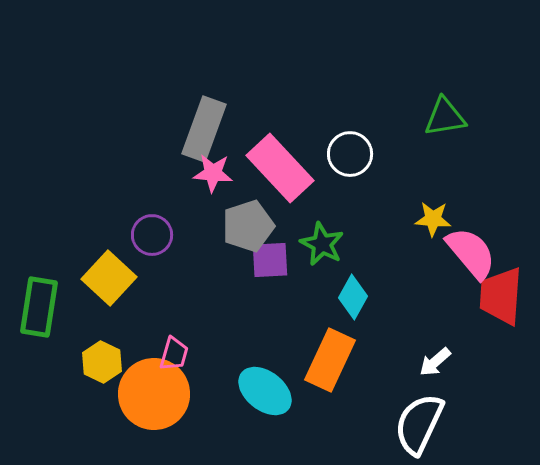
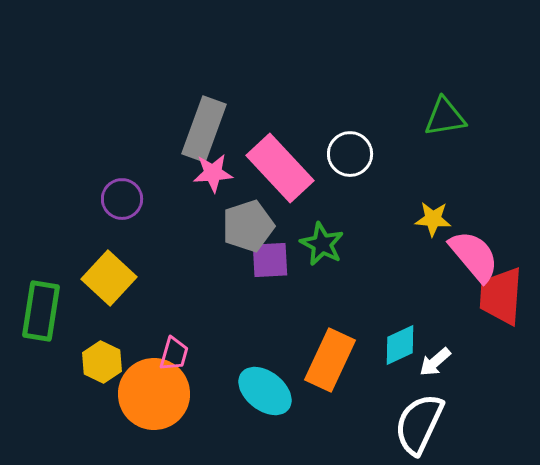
pink star: rotated 9 degrees counterclockwise
purple circle: moved 30 px left, 36 px up
pink semicircle: moved 3 px right, 3 px down
cyan diamond: moved 47 px right, 48 px down; rotated 36 degrees clockwise
green rectangle: moved 2 px right, 4 px down
